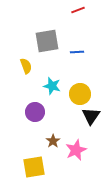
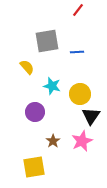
red line: rotated 32 degrees counterclockwise
yellow semicircle: moved 1 px right, 1 px down; rotated 21 degrees counterclockwise
pink star: moved 6 px right, 9 px up
